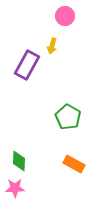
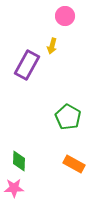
pink star: moved 1 px left
